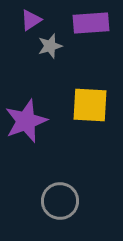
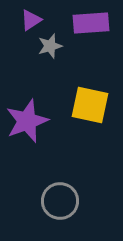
yellow square: rotated 9 degrees clockwise
purple star: moved 1 px right
